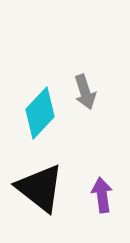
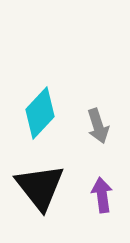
gray arrow: moved 13 px right, 34 px down
black triangle: moved 1 px up; rotated 14 degrees clockwise
